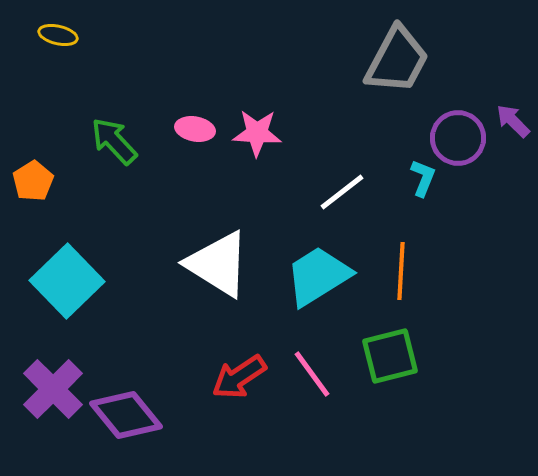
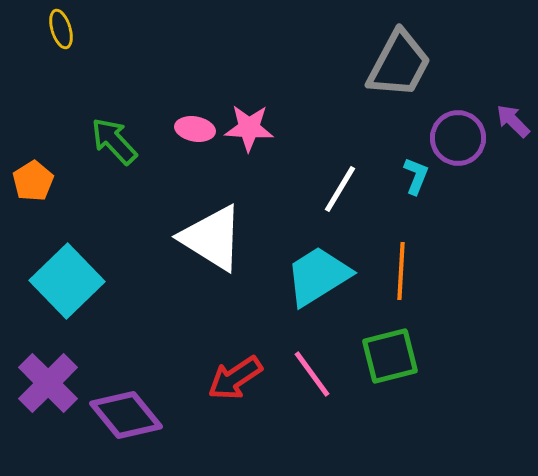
yellow ellipse: moved 3 px right, 6 px up; rotated 60 degrees clockwise
gray trapezoid: moved 2 px right, 4 px down
pink star: moved 8 px left, 5 px up
cyan L-shape: moved 7 px left, 2 px up
white line: moved 2 px left, 3 px up; rotated 21 degrees counterclockwise
white triangle: moved 6 px left, 26 px up
red arrow: moved 4 px left, 1 px down
purple cross: moved 5 px left, 6 px up
